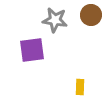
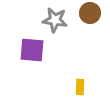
brown circle: moved 1 px left, 2 px up
purple square: rotated 12 degrees clockwise
